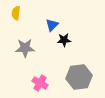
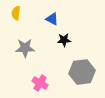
blue triangle: moved 6 px up; rotated 48 degrees counterclockwise
gray hexagon: moved 3 px right, 5 px up
